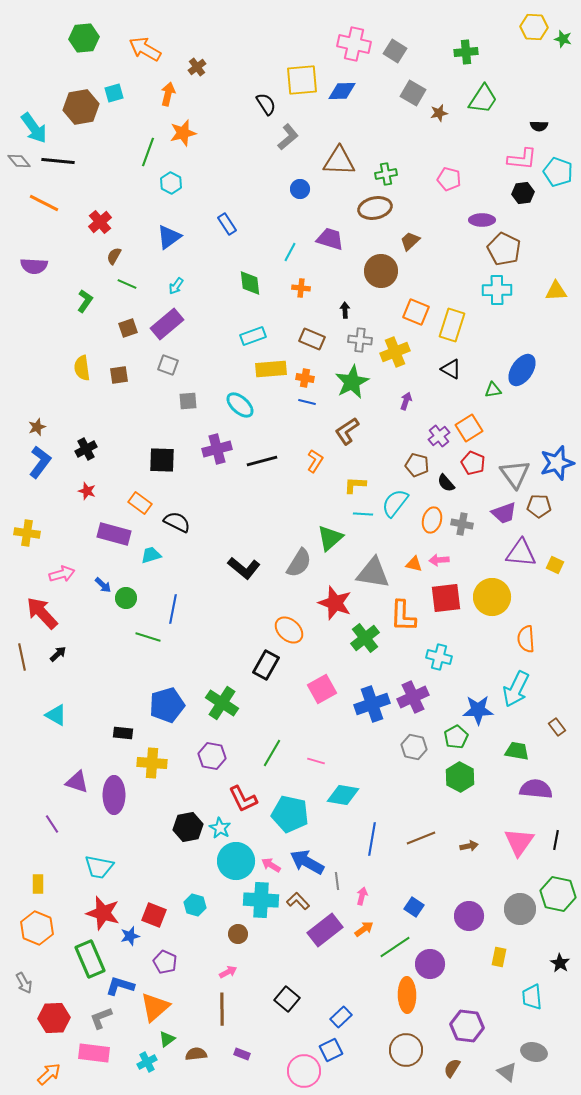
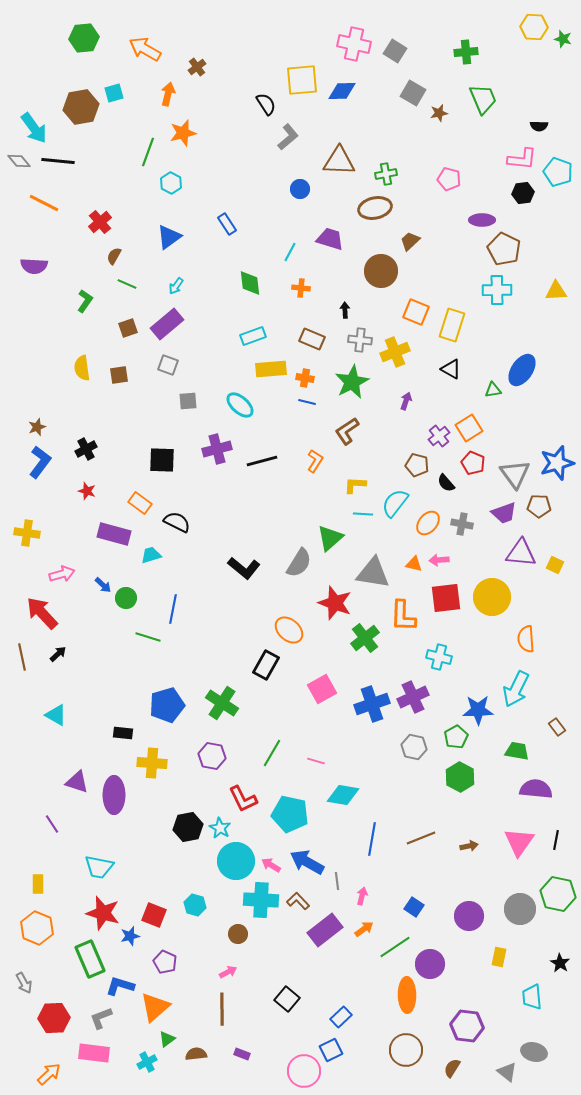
green trapezoid at (483, 99): rotated 56 degrees counterclockwise
orange ellipse at (432, 520): moved 4 px left, 3 px down; rotated 25 degrees clockwise
